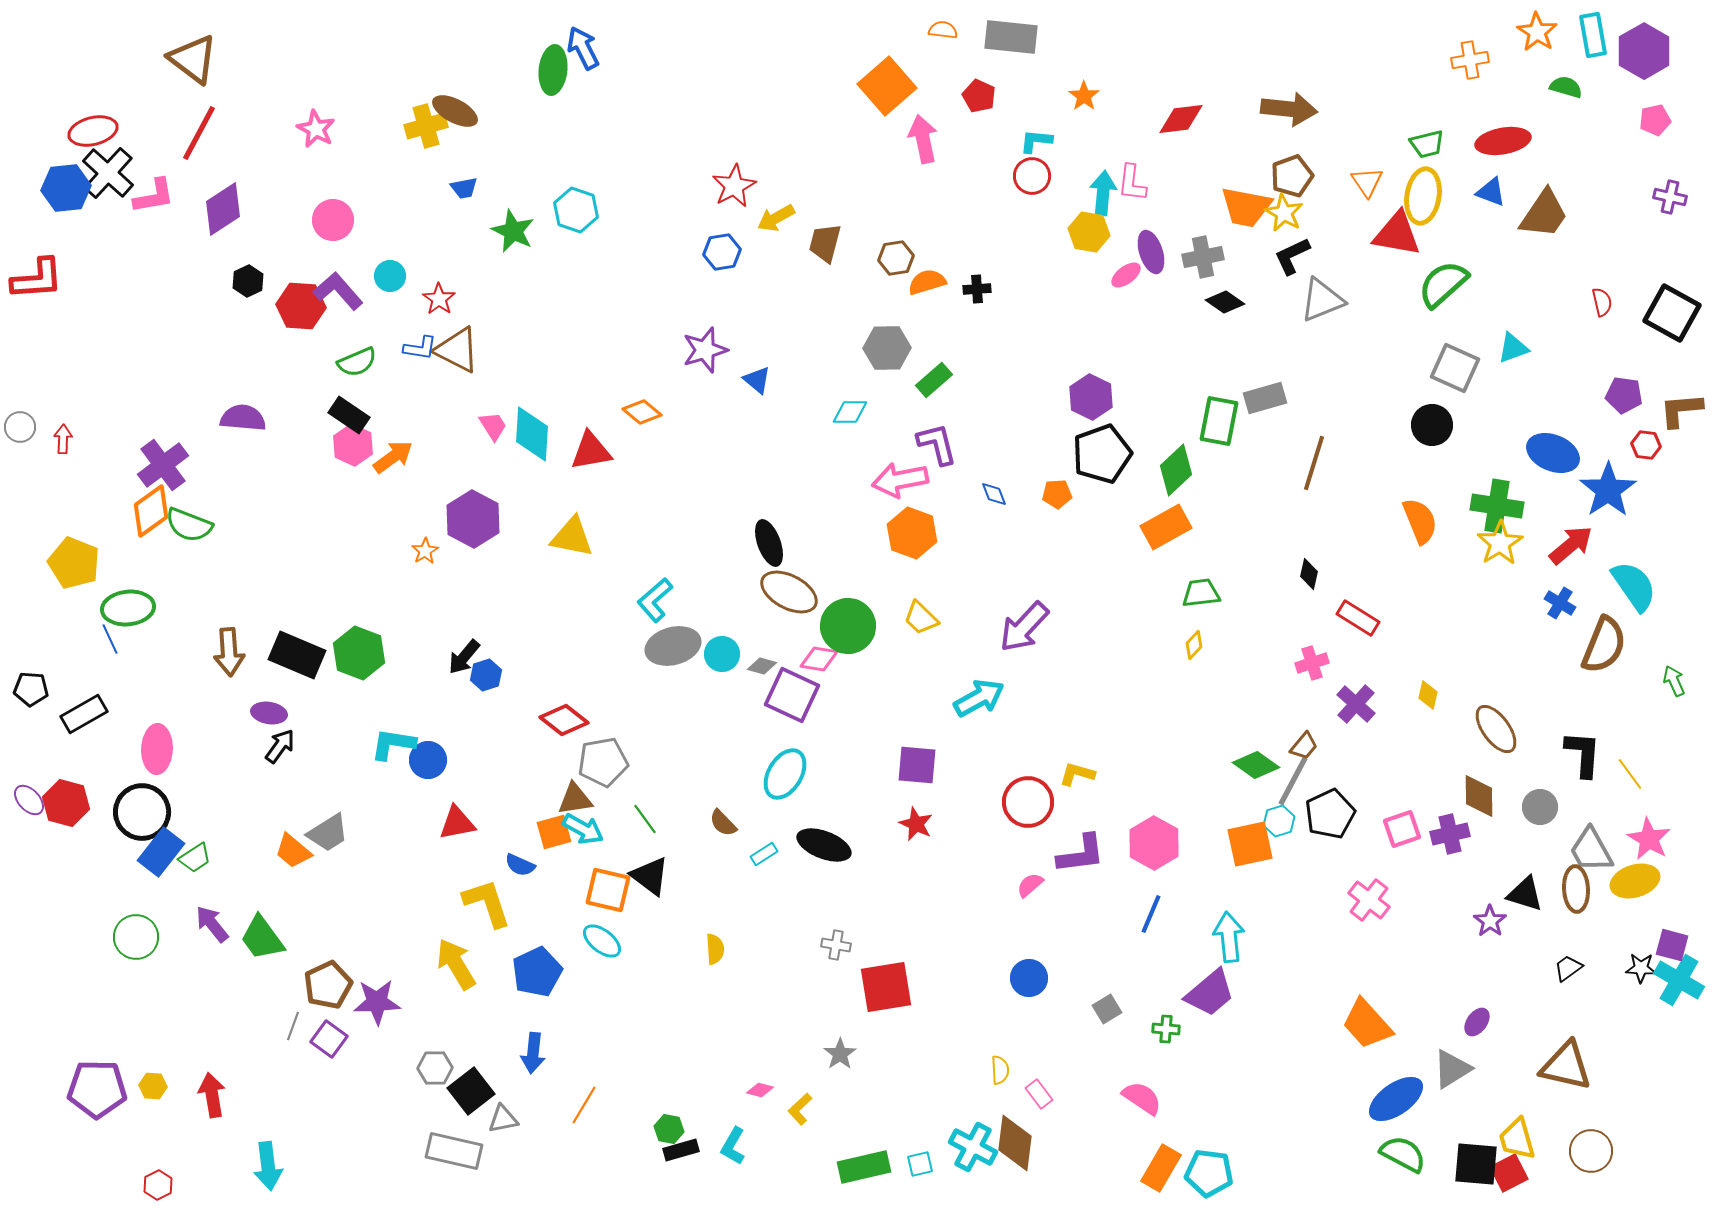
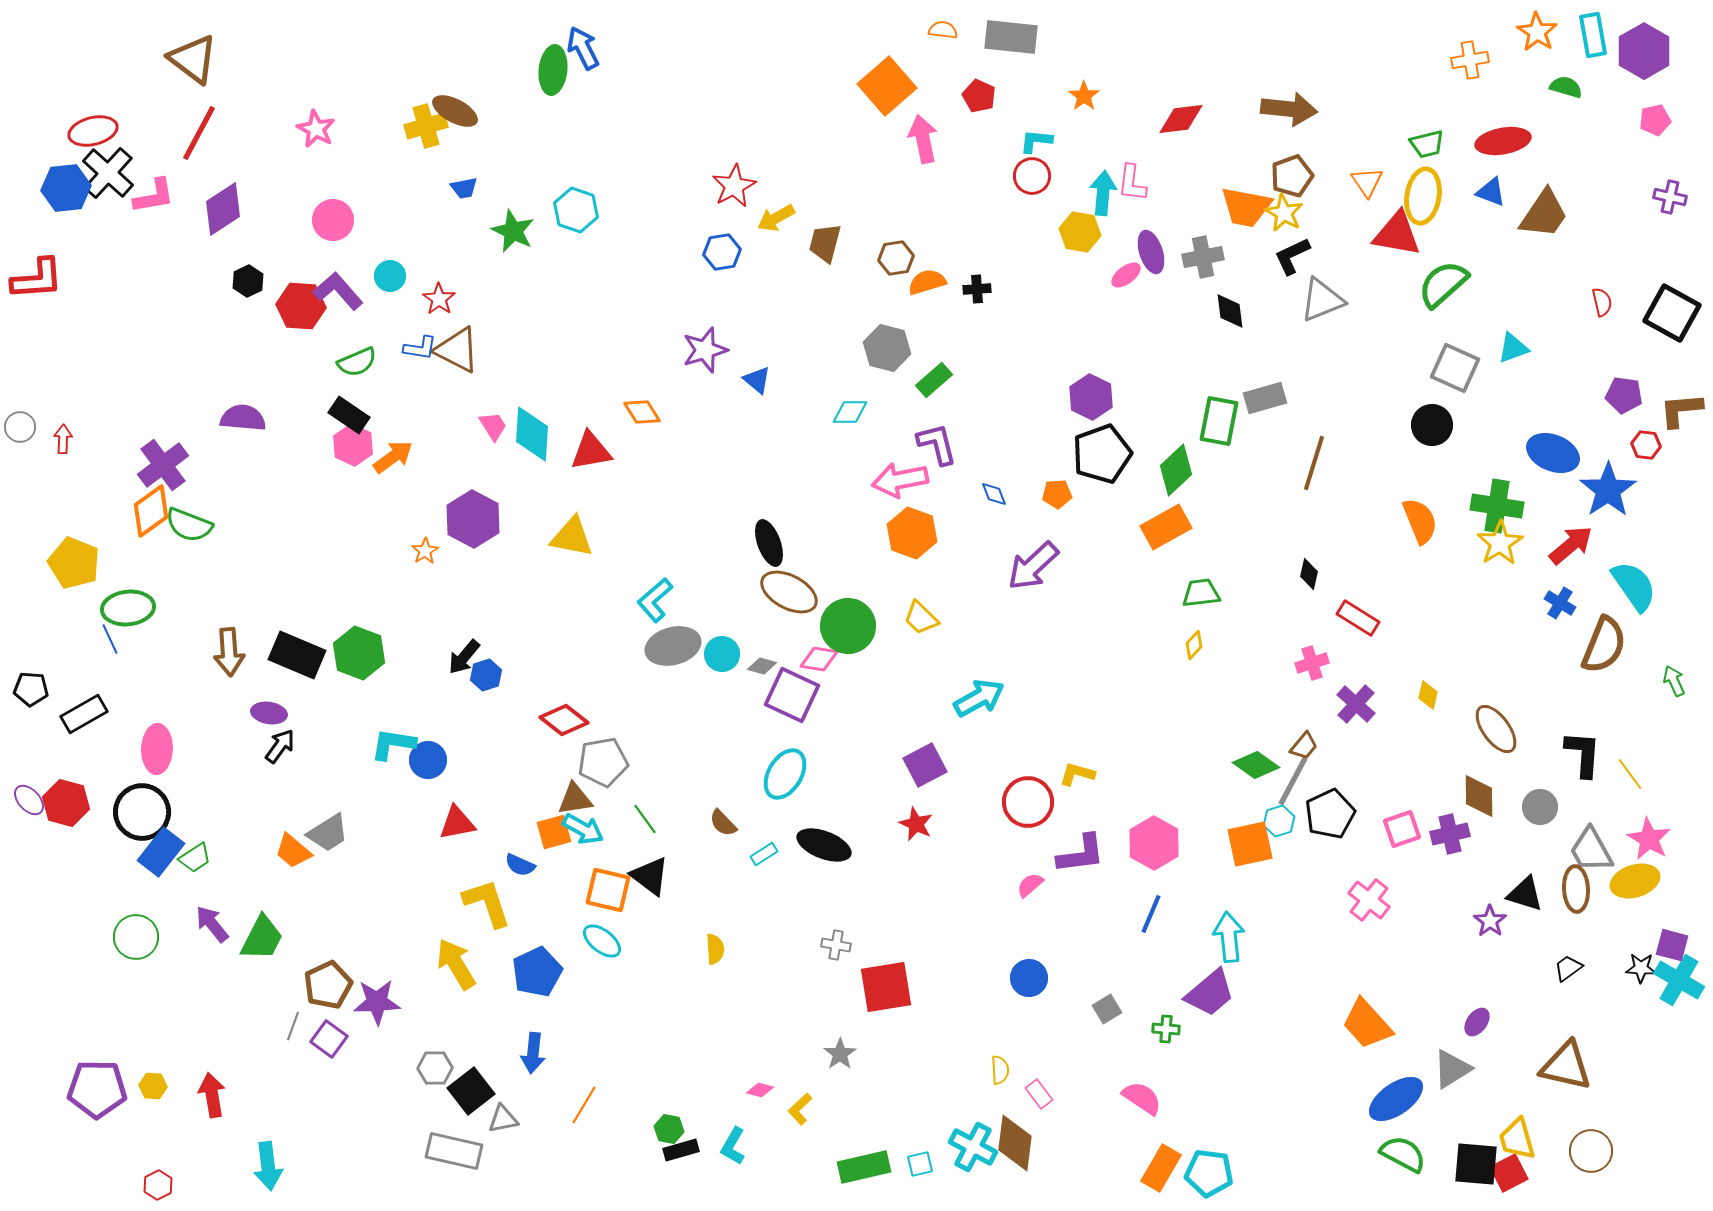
yellow hexagon at (1089, 232): moved 9 px left
black diamond at (1225, 302): moved 5 px right, 9 px down; rotated 48 degrees clockwise
gray hexagon at (887, 348): rotated 15 degrees clockwise
orange diamond at (642, 412): rotated 18 degrees clockwise
purple arrow at (1024, 627): moved 9 px right, 61 px up; rotated 4 degrees clockwise
purple square at (917, 765): moved 8 px right; rotated 33 degrees counterclockwise
green trapezoid at (262, 938): rotated 117 degrees counterclockwise
